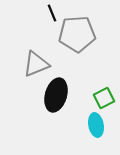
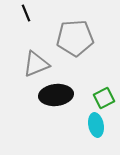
black line: moved 26 px left
gray pentagon: moved 2 px left, 4 px down
black ellipse: rotated 68 degrees clockwise
